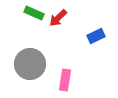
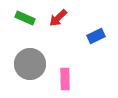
green rectangle: moved 9 px left, 5 px down
pink rectangle: moved 1 px up; rotated 10 degrees counterclockwise
